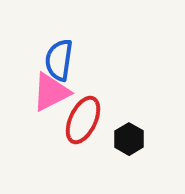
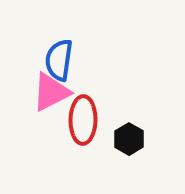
red ellipse: rotated 24 degrees counterclockwise
